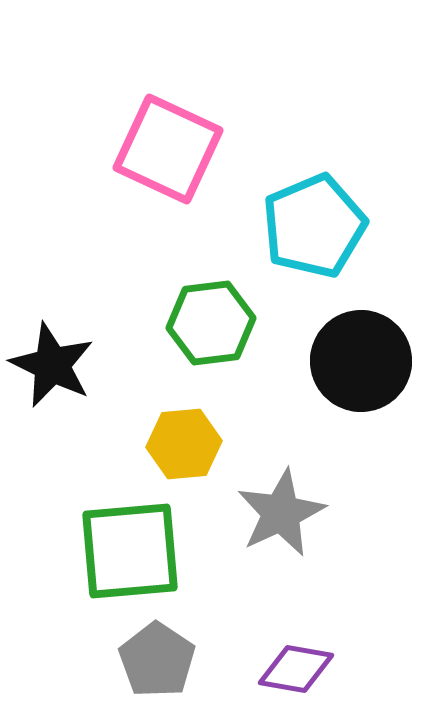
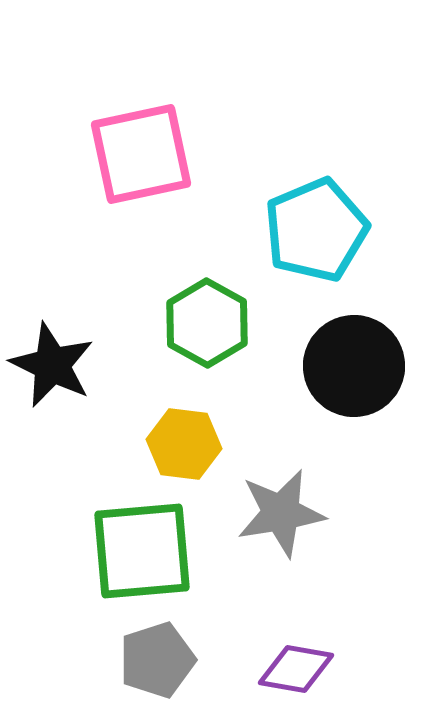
pink square: moved 27 px left, 5 px down; rotated 37 degrees counterclockwise
cyan pentagon: moved 2 px right, 4 px down
green hexagon: moved 4 px left; rotated 24 degrees counterclockwise
black circle: moved 7 px left, 5 px down
yellow hexagon: rotated 12 degrees clockwise
gray star: rotated 16 degrees clockwise
green square: moved 12 px right
gray pentagon: rotated 20 degrees clockwise
